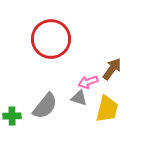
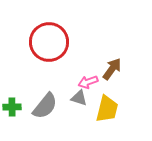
red circle: moved 2 px left, 3 px down
green cross: moved 9 px up
